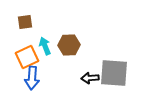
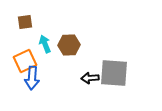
cyan arrow: moved 2 px up
orange square: moved 2 px left, 4 px down
